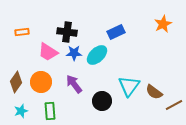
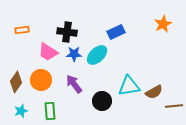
orange rectangle: moved 2 px up
blue star: moved 1 px down
orange circle: moved 2 px up
cyan triangle: rotated 45 degrees clockwise
brown semicircle: rotated 66 degrees counterclockwise
brown line: moved 1 px down; rotated 24 degrees clockwise
